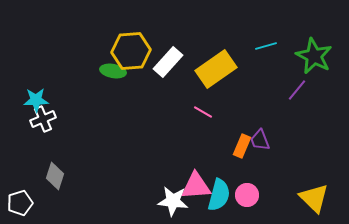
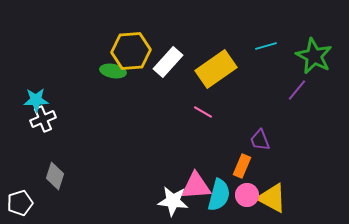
orange rectangle: moved 20 px down
yellow triangle: moved 42 px left; rotated 16 degrees counterclockwise
